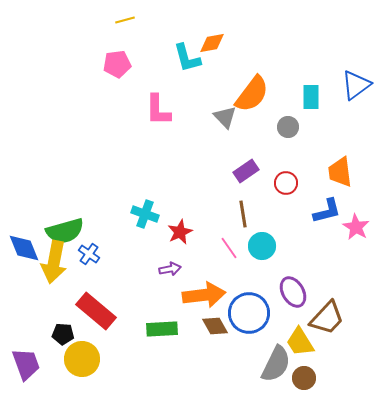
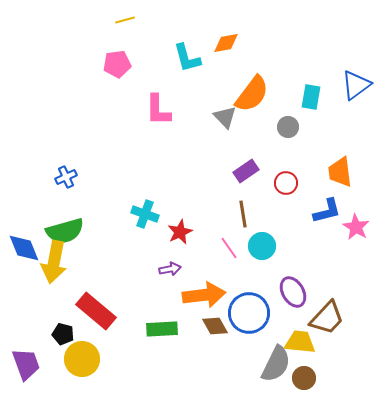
orange diamond: moved 14 px right
cyan rectangle: rotated 10 degrees clockwise
blue cross: moved 23 px left, 77 px up; rotated 30 degrees clockwise
black pentagon: rotated 10 degrees clockwise
yellow trapezoid: rotated 128 degrees clockwise
